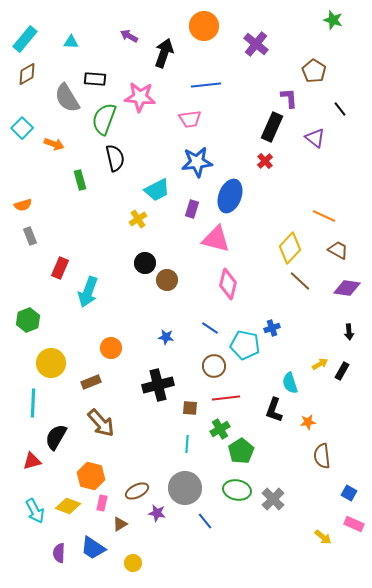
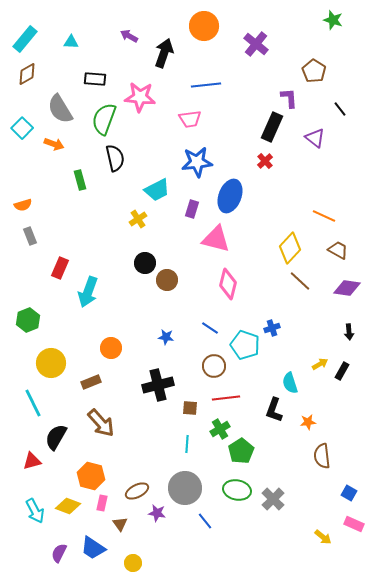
gray semicircle at (67, 98): moved 7 px left, 11 px down
cyan pentagon at (245, 345): rotated 8 degrees clockwise
cyan line at (33, 403): rotated 28 degrees counterclockwise
brown triangle at (120, 524): rotated 35 degrees counterclockwise
purple semicircle at (59, 553): rotated 24 degrees clockwise
